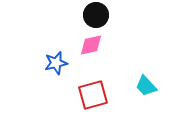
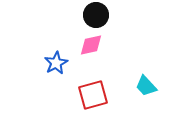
blue star: rotated 15 degrees counterclockwise
